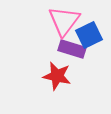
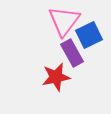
purple rectangle: moved 4 px down; rotated 44 degrees clockwise
red star: moved 1 px left, 1 px down; rotated 24 degrees counterclockwise
